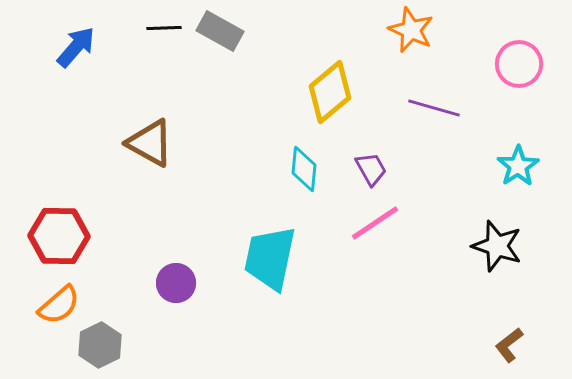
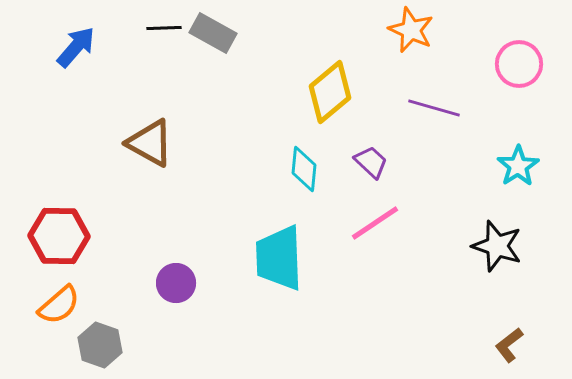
gray rectangle: moved 7 px left, 2 px down
purple trapezoid: moved 7 px up; rotated 18 degrees counterclockwise
cyan trapezoid: moved 9 px right; rotated 14 degrees counterclockwise
gray hexagon: rotated 15 degrees counterclockwise
